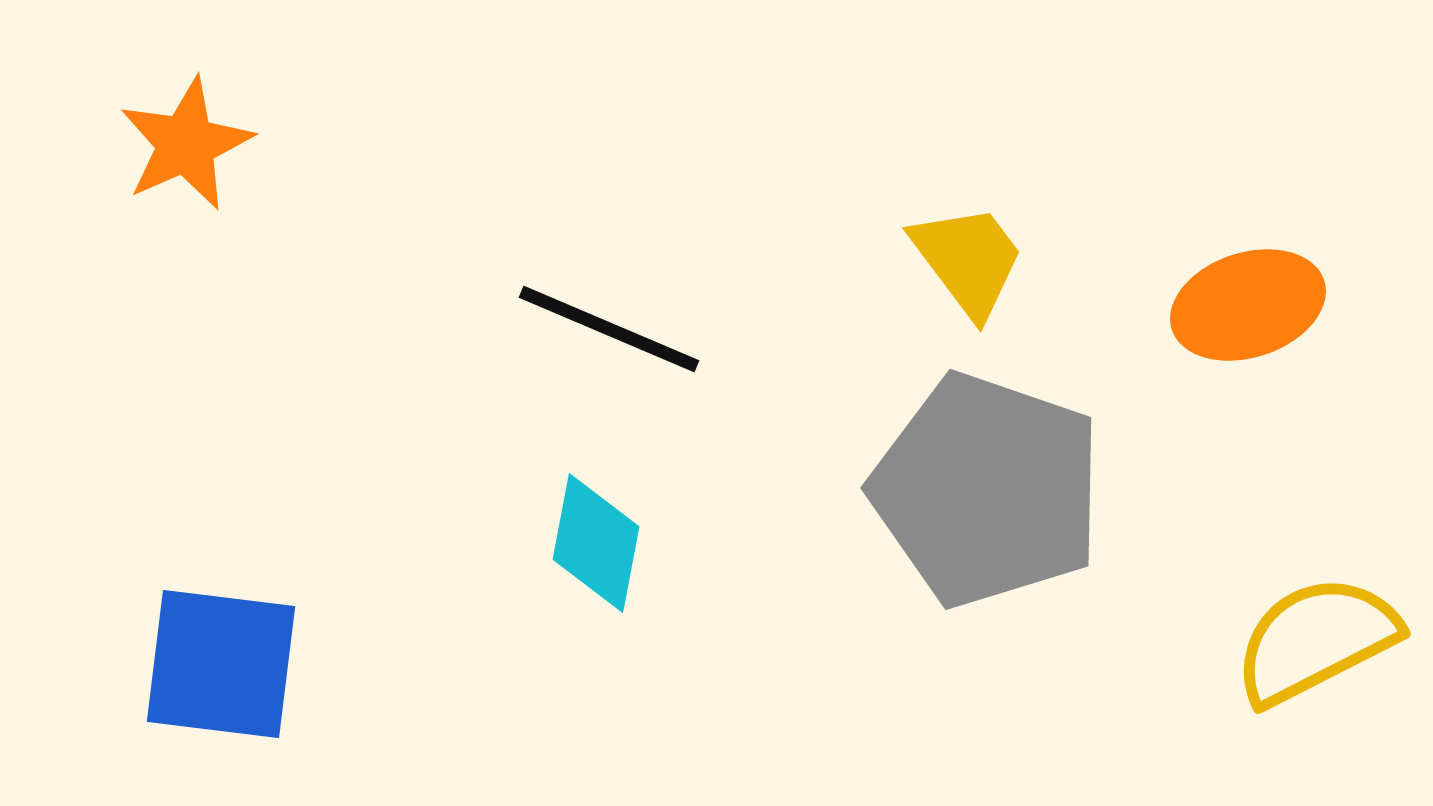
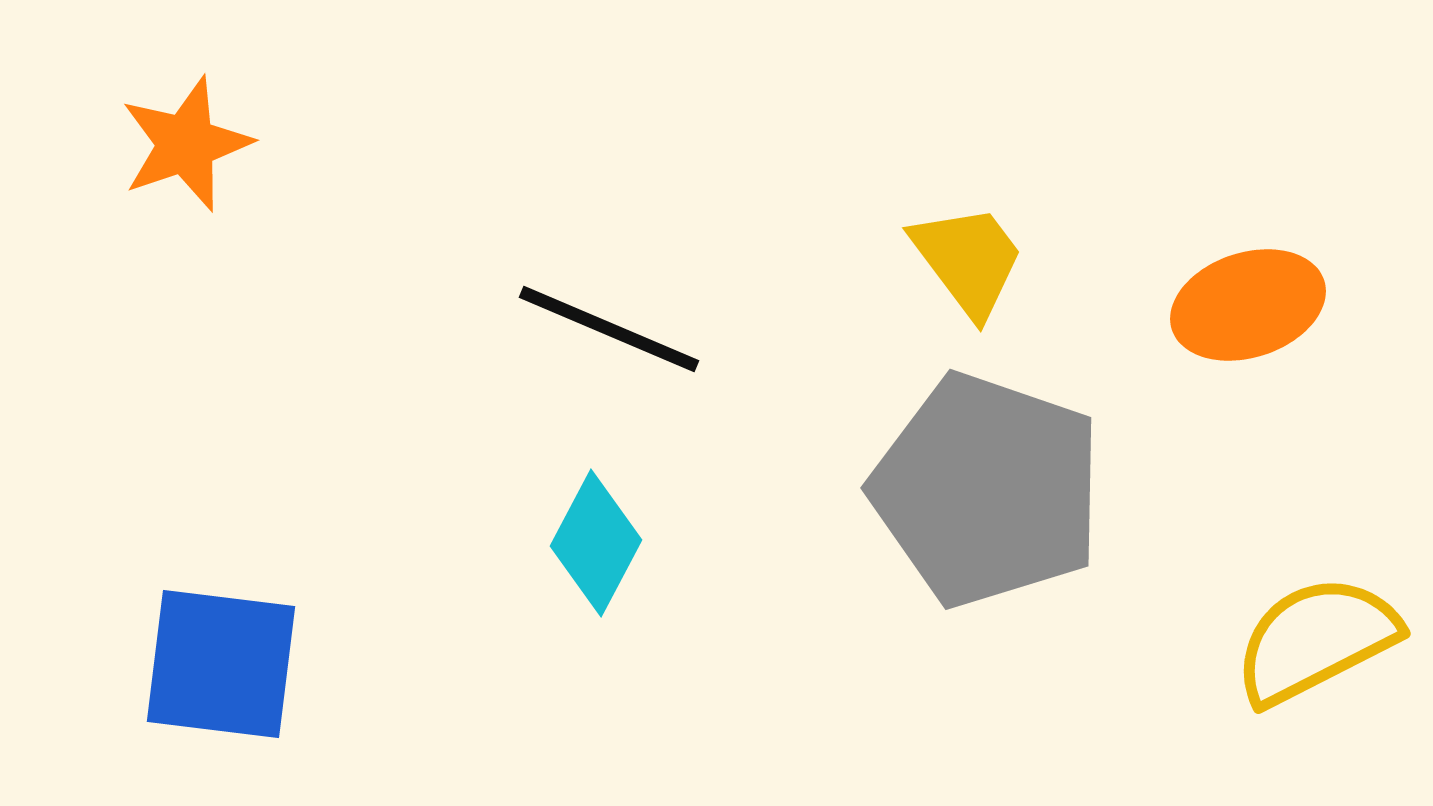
orange star: rotated 5 degrees clockwise
cyan diamond: rotated 17 degrees clockwise
